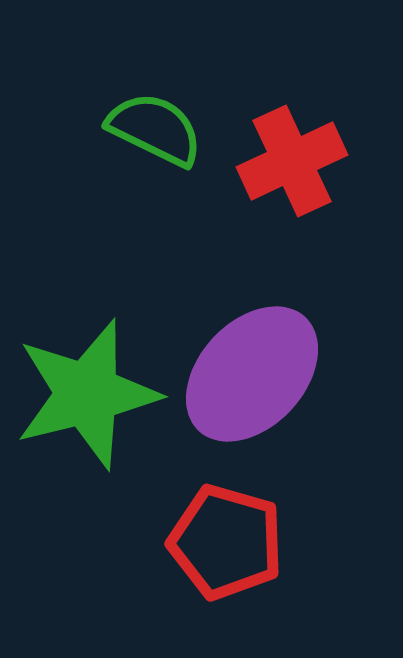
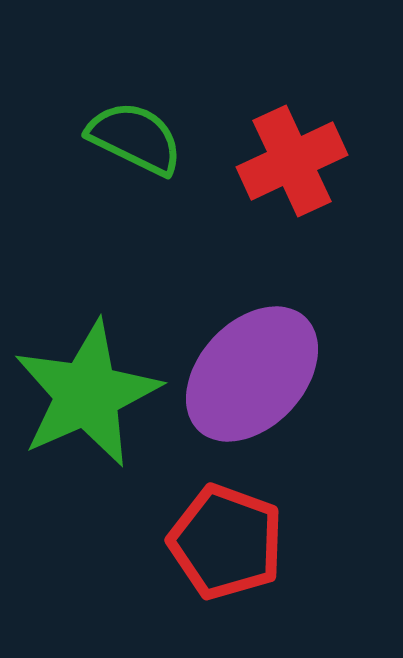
green semicircle: moved 20 px left, 9 px down
green star: rotated 10 degrees counterclockwise
red pentagon: rotated 4 degrees clockwise
